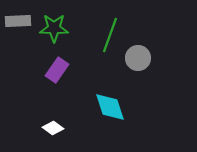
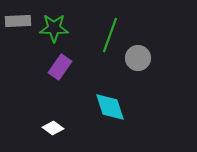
purple rectangle: moved 3 px right, 3 px up
